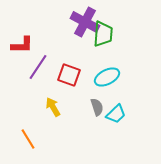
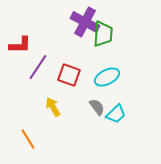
red L-shape: moved 2 px left
gray semicircle: rotated 18 degrees counterclockwise
